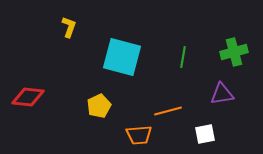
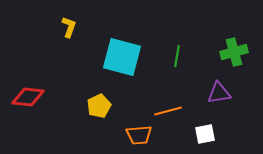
green line: moved 6 px left, 1 px up
purple triangle: moved 3 px left, 1 px up
